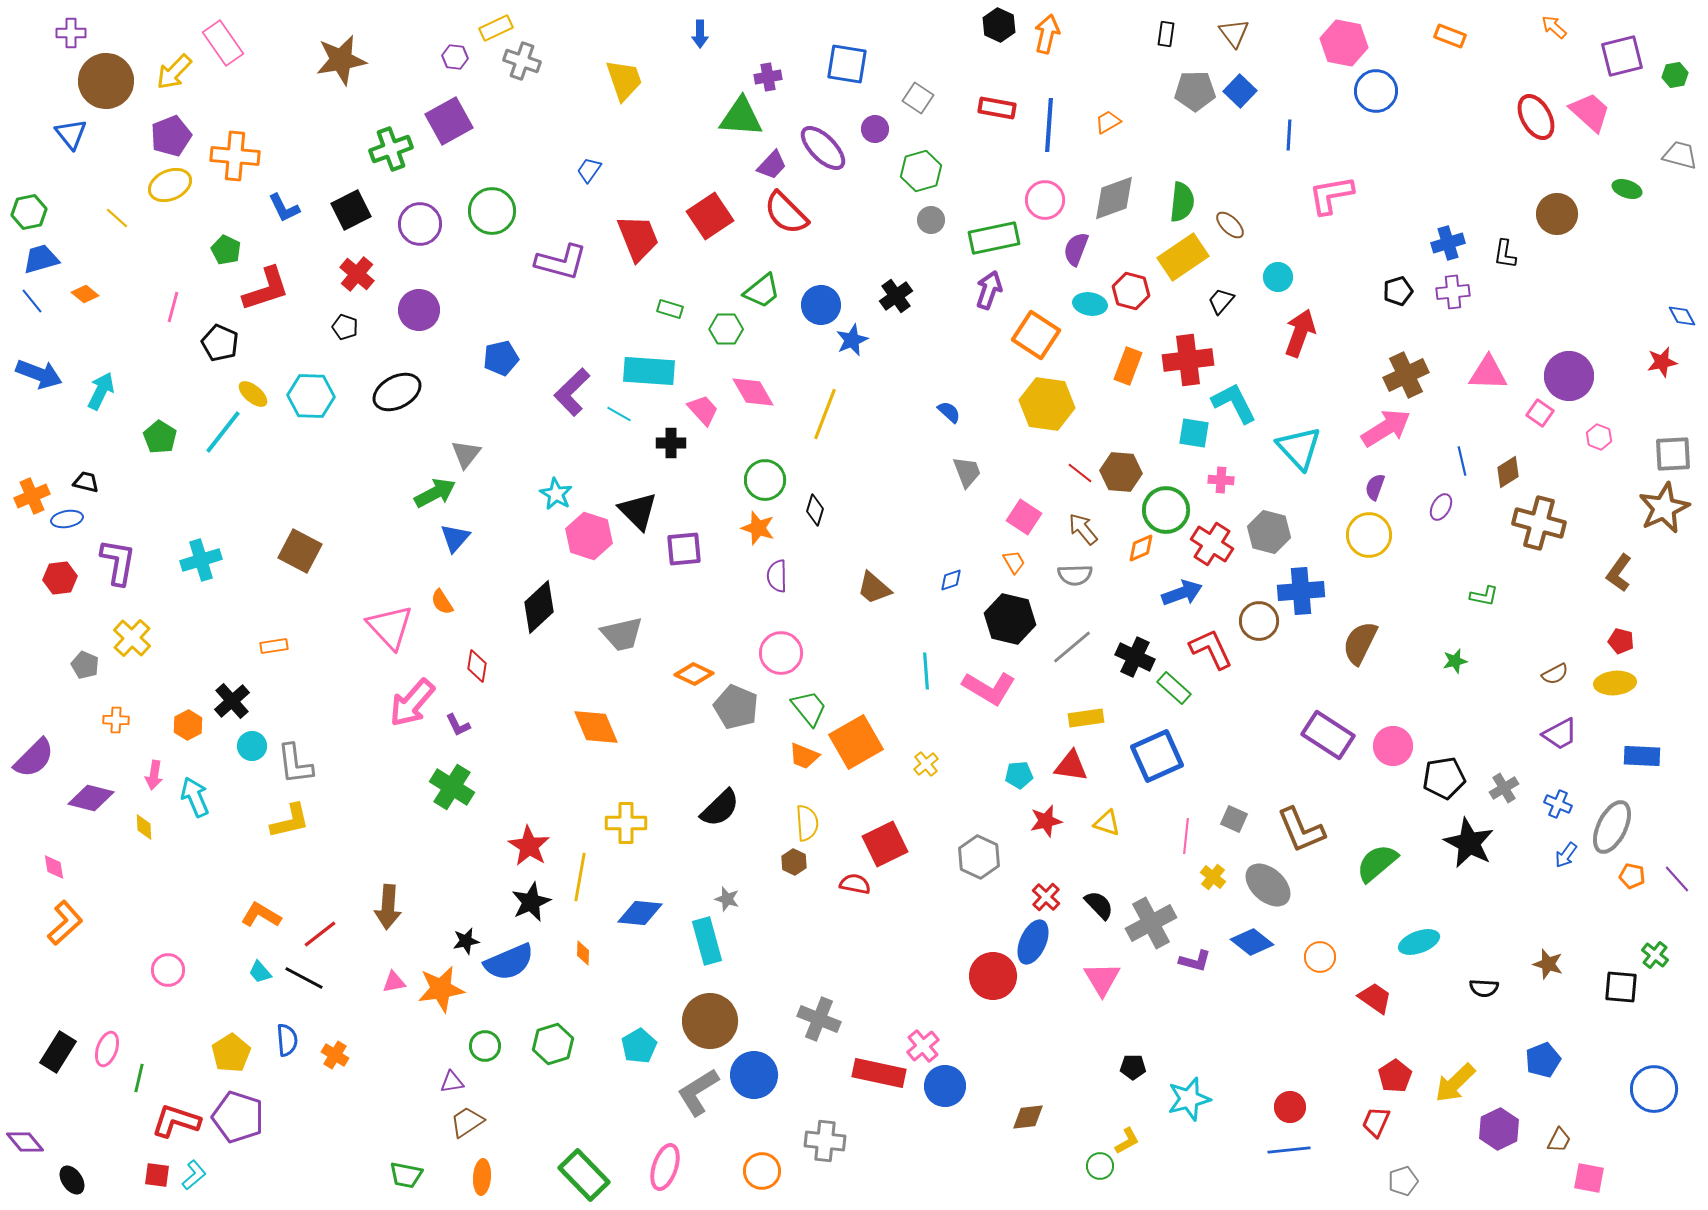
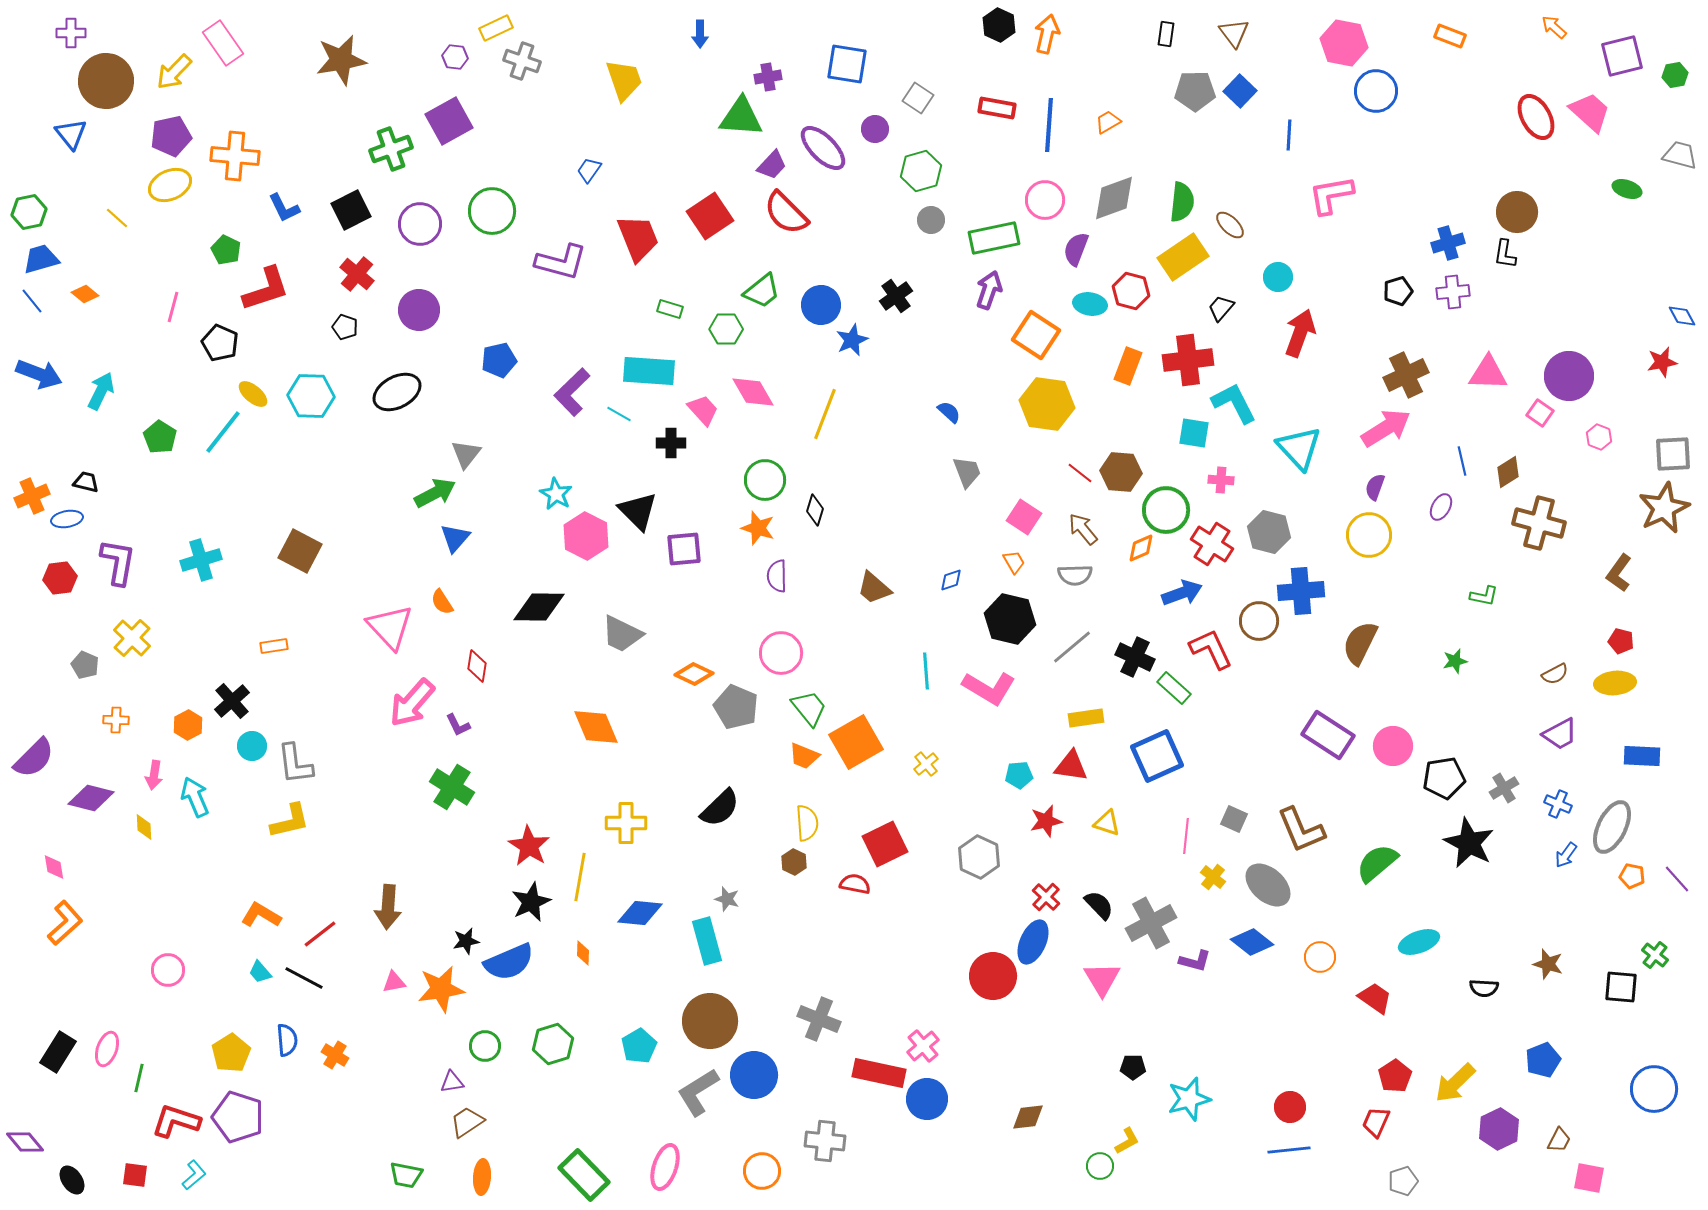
purple pentagon at (171, 136): rotated 9 degrees clockwise
brown circle at (1557, 214): moved 40 px left, 2 px up
black trapezoid at (1221, 301): moved 7 px down
blue pentagon at (501, 358): moved 2 px left, 2 px down
pink hexagon at (589, 536): moved 3 px left; rotated 9 degrees clockwise
black diamond at (539, 607): rotated 44 degrees clockwise
gray trapezoid at (622, 634): rotated 39 degrees clockwise
blue circle at (945, 1086): moved 18 px left, 13 px down
red square at (157, 1175): moved 22 px left
